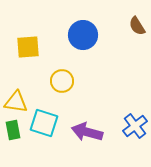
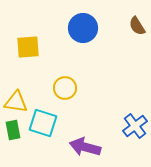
blue circle: moved 7 px up
yellow circle: moved 3 px right, 7 px down
cyan square: moved 1 px left
purple arrow: moved 2 px left, 15 px down
